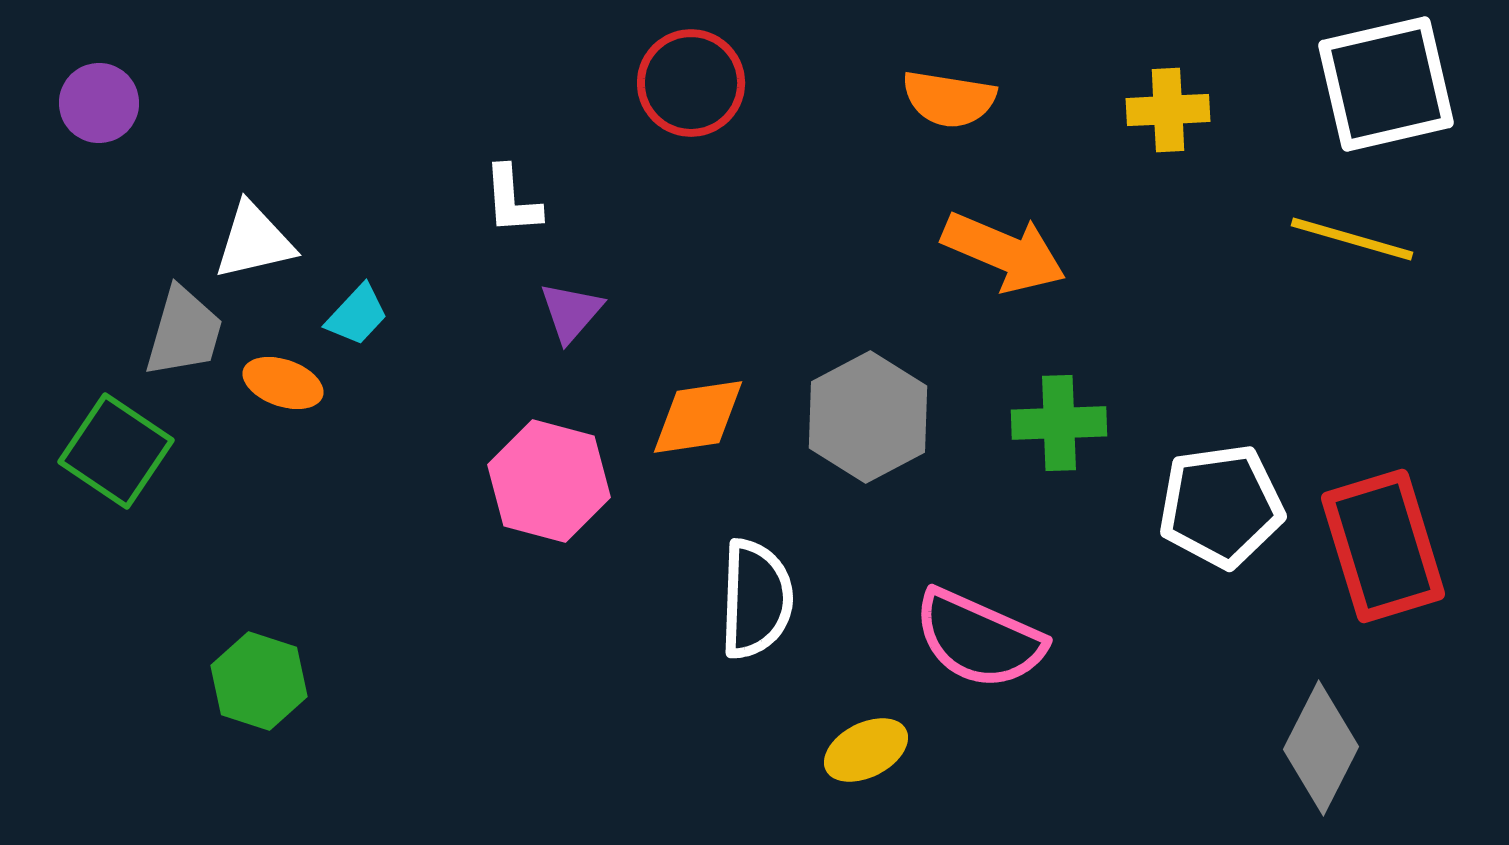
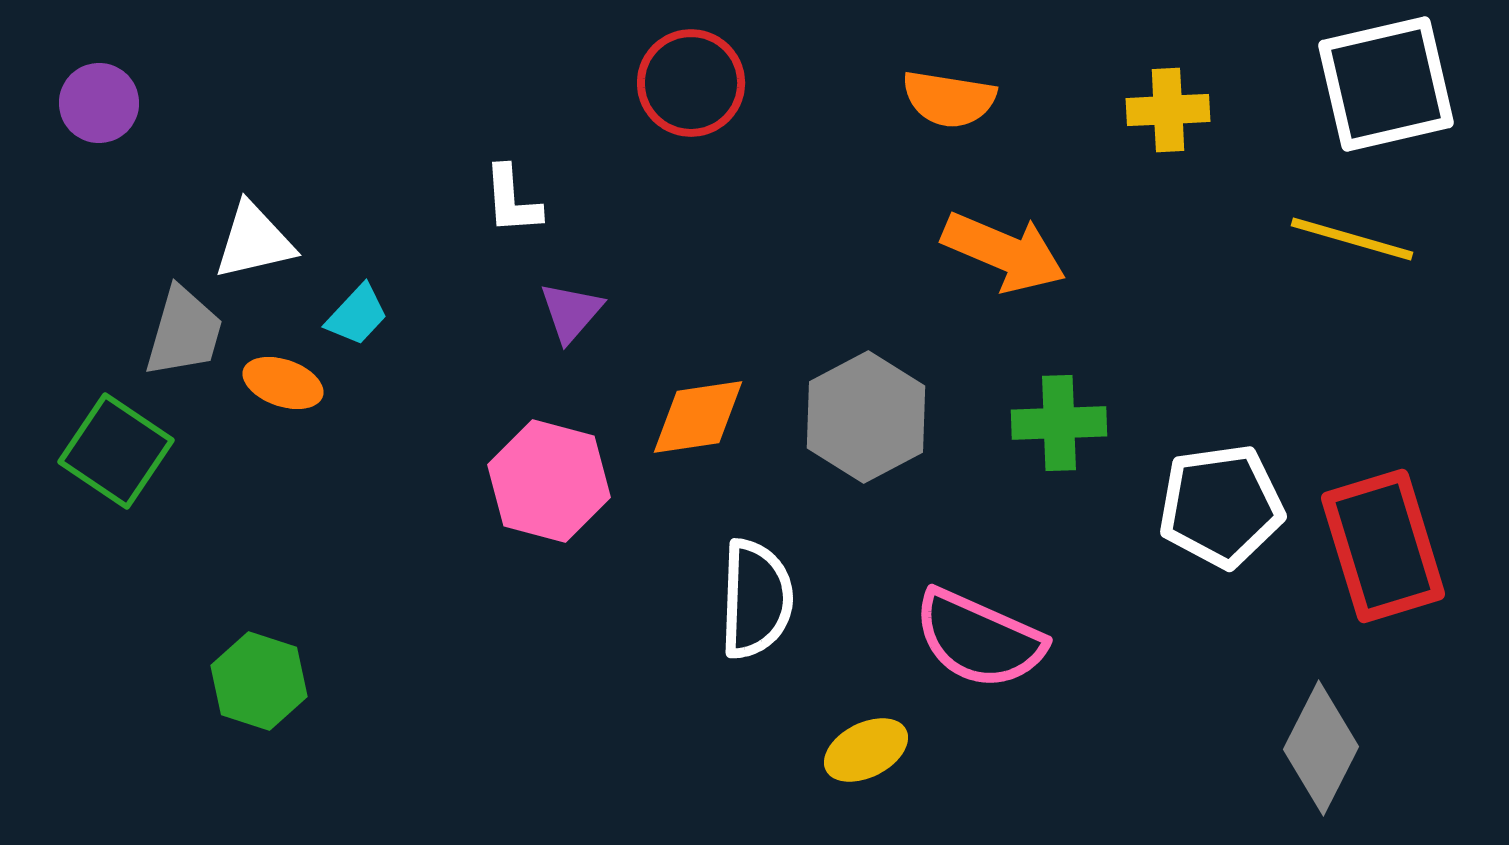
gray hexagon: moved 2 px left
